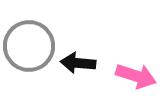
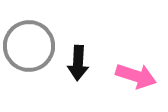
black arrow: rotated 92 degrees counterclockwise
